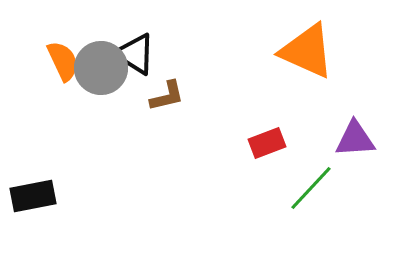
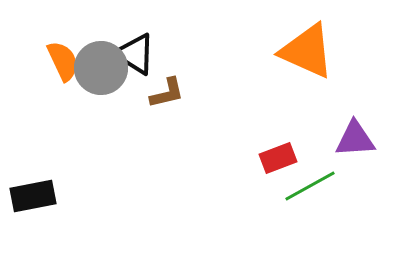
brown L-shape: moved 3 px up
red rectangle: moved 11 px right, 15 px down
green line: moved 1 px left, 2 px up; rotated 18 degrees clockwise
